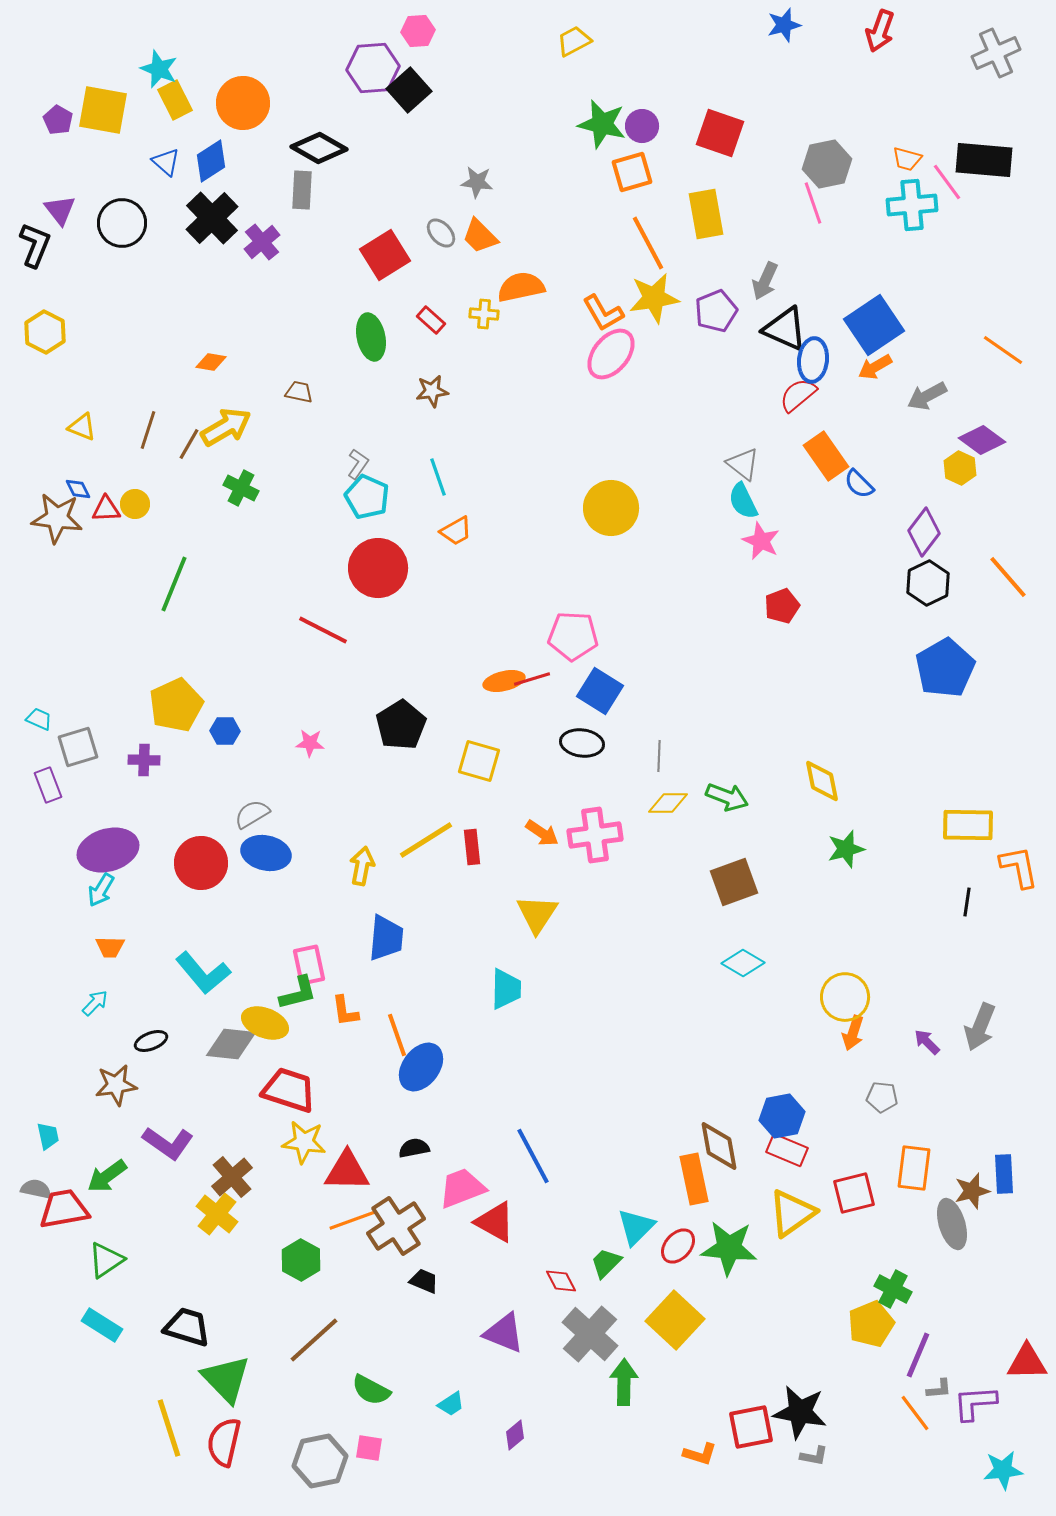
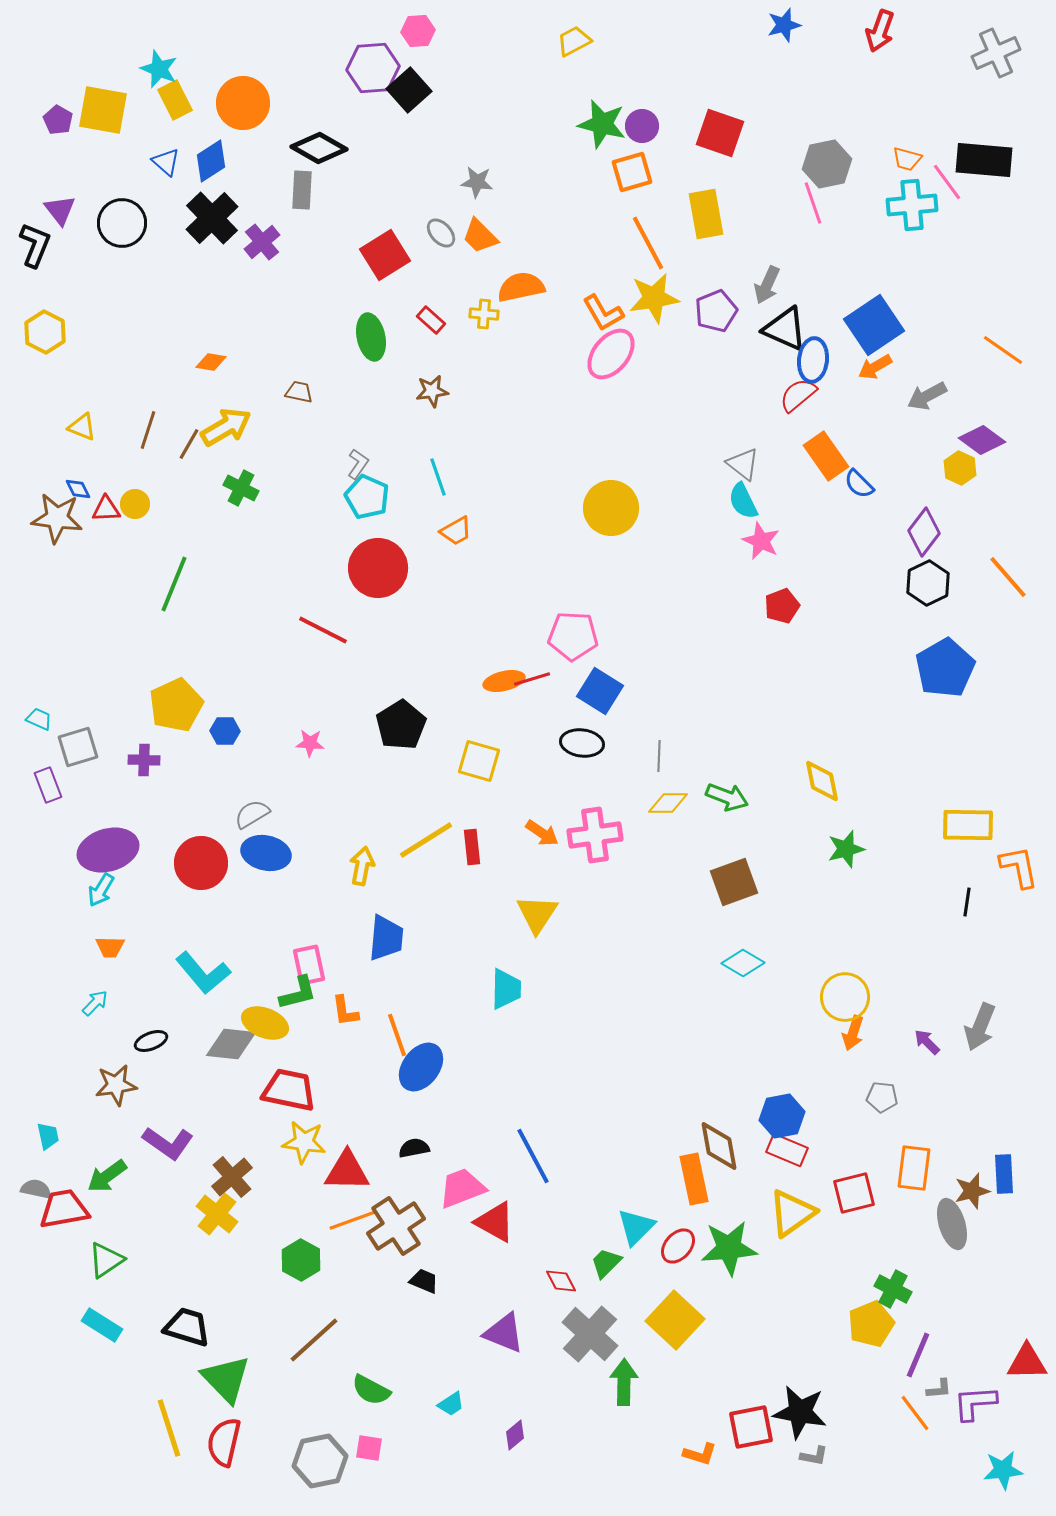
gray arrow at (765, 281): moved 2 px right, 4 px down
red trapezoid at (289, 1090): rotated 6 degrees counterclockwise
green star at (729, 1248): rotated 10 degrees counterclockwise
